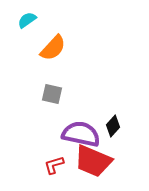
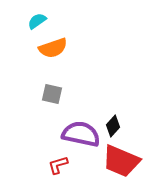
cyan semicircle: moved 10 px right, 1 px down
orange semicircle: rotated 28 degrees clockwise
red trapezoid: moved 28 px right
red L-shape: moved 4 px right
